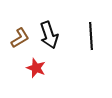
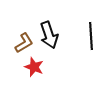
brown L-shape: moved 4 px right, 5 px down
red star: moved 2 px left, 1 px up
